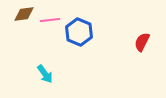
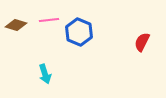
brown diamond: moved 8 px left, 11 px down; rotated 25 degrees clockwise
pink line: moved 1 px left
cyan arrow: rotated 18 degrees clockwise
